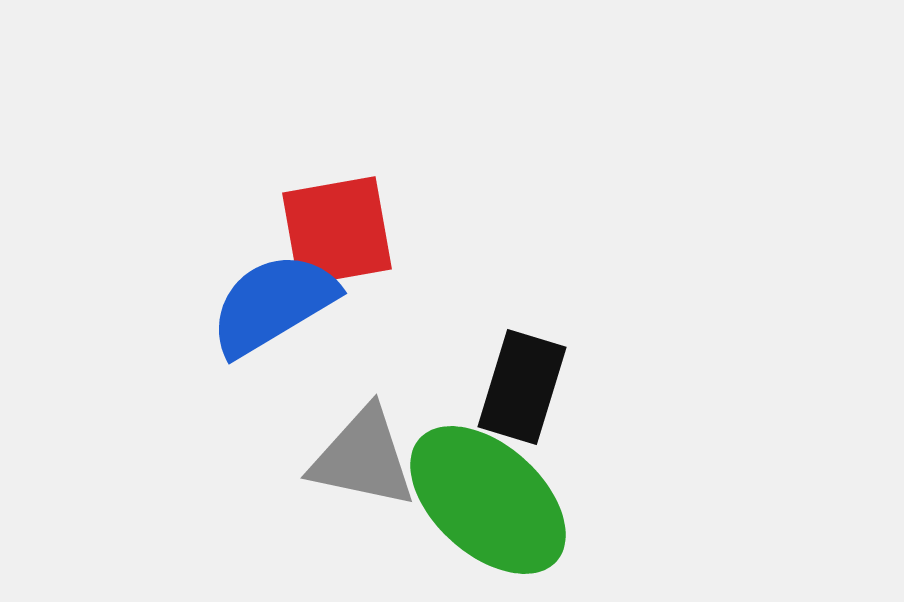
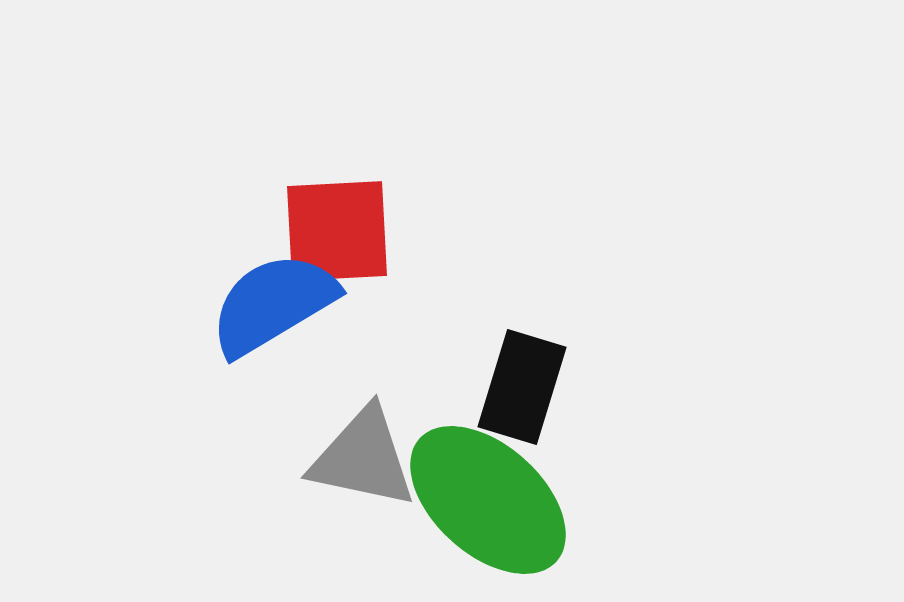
red square: rotated 7 degrees clockwise
